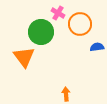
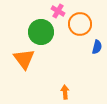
pink cross: moved 2 px up
blue semicircle: rotated 112 degrees clockwise
orange triangle: moved 2 px down
orange arrow: moved 1 px left, 2 px up
